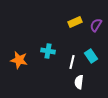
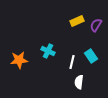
yellow rectangle: moved 2 px right, 1 px up
cyan cross: rotated 16 degrees clockwise
orange star: rotated 18 degrees counterclockwise
